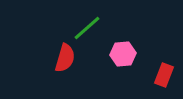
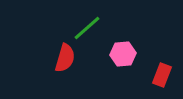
red rectangle: moved 2 px left
